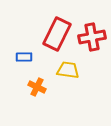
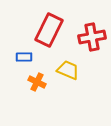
red rectangle: moved 8 px left, 4 px up
yellow trapezoid: rotated 15 degrees clockwise
orange cross: moved 5 px up
